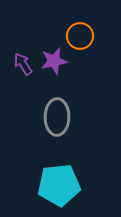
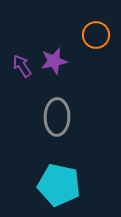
orange circle: moved 16 px right, 1 px up
purple arrow: moved 1 px left, 2 px down
cyan pentagon: rotated 18 degrees clockwise
